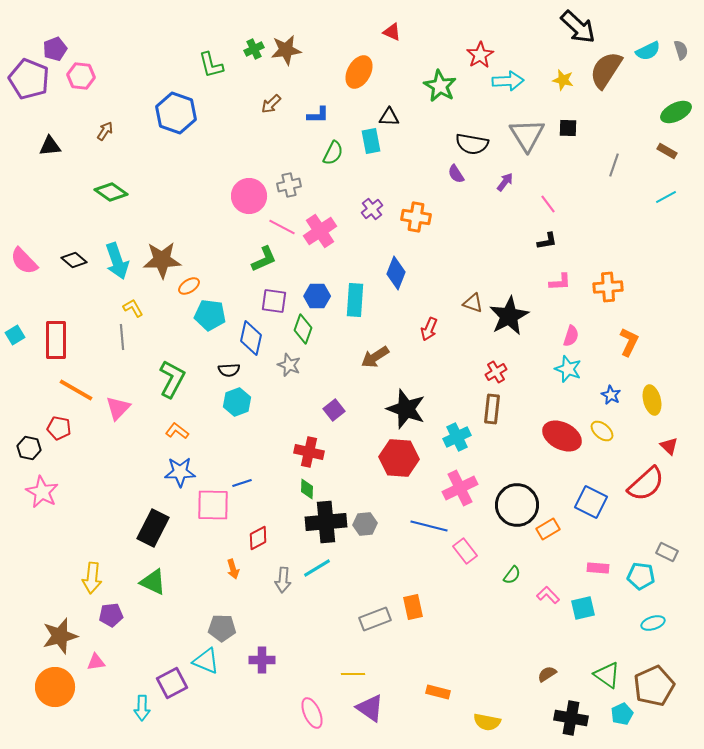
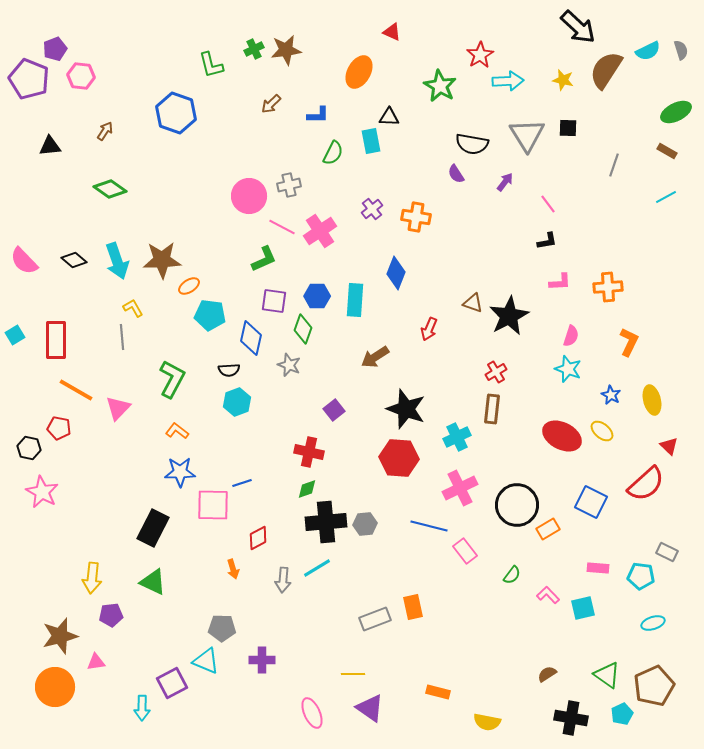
green diamond at (111, 192): moved 1 px left, 3 px up
green diamond at (307, 489): rotated 70 degrees clockwise
